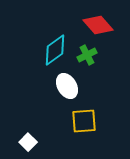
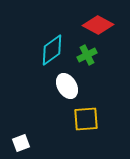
red diamond: rotated 20 degrees counterclockwise
cyan diamond: moved 3 px left
yellow square: moved 2 px right, 2 px up
white square: moved 7 px left, 1 px down; rotated 24 degrees clockwise
